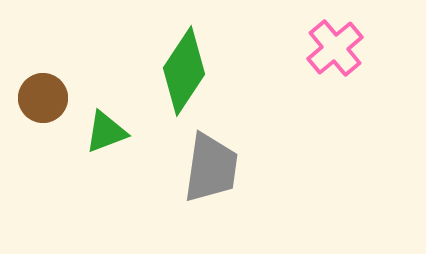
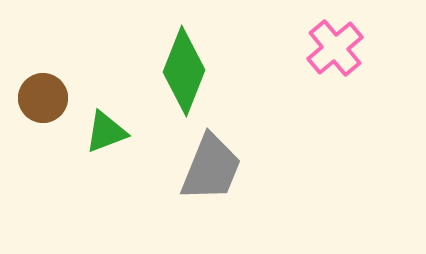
green diamond: rotated 12 degrees counterclockwise
gray trapezoid: rotated 14 degrees clockwise
